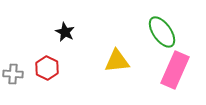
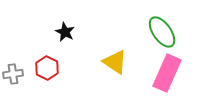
yellow triangle: moved 2 px left, 1 px down; rotated 40 degrees clockwise
pink rectangle: moved 8 px left, 3 px down
gray cross: rotated 12 degrees counterclockwise
